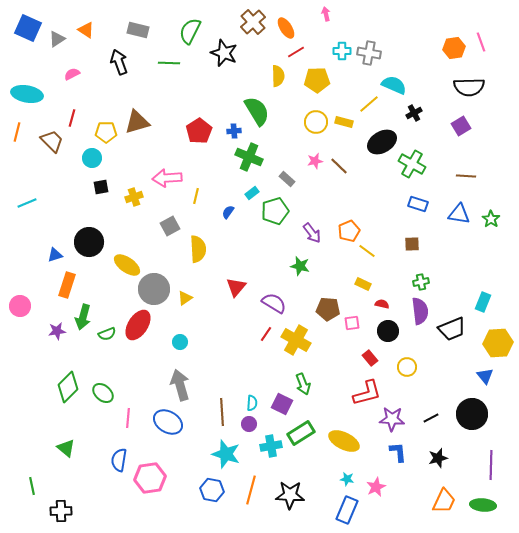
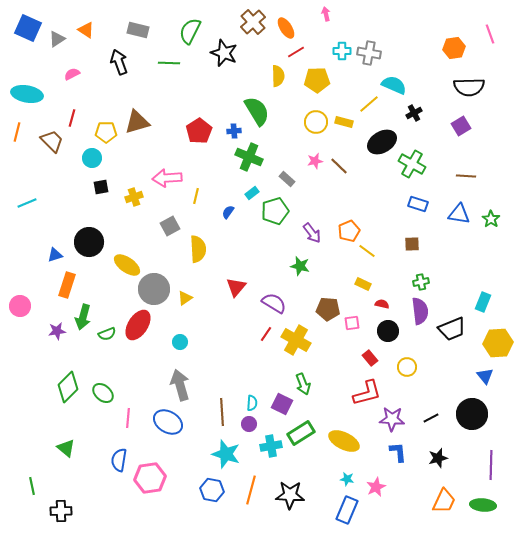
pink line at (481, 42): moved 9 px right, 8 px up
